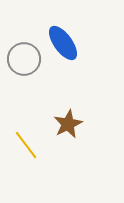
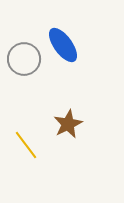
blue ellipse: moved 2 px down
